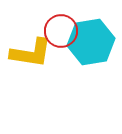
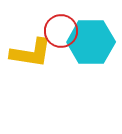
cyan hexagon: rotated 9 degrees clockwise
